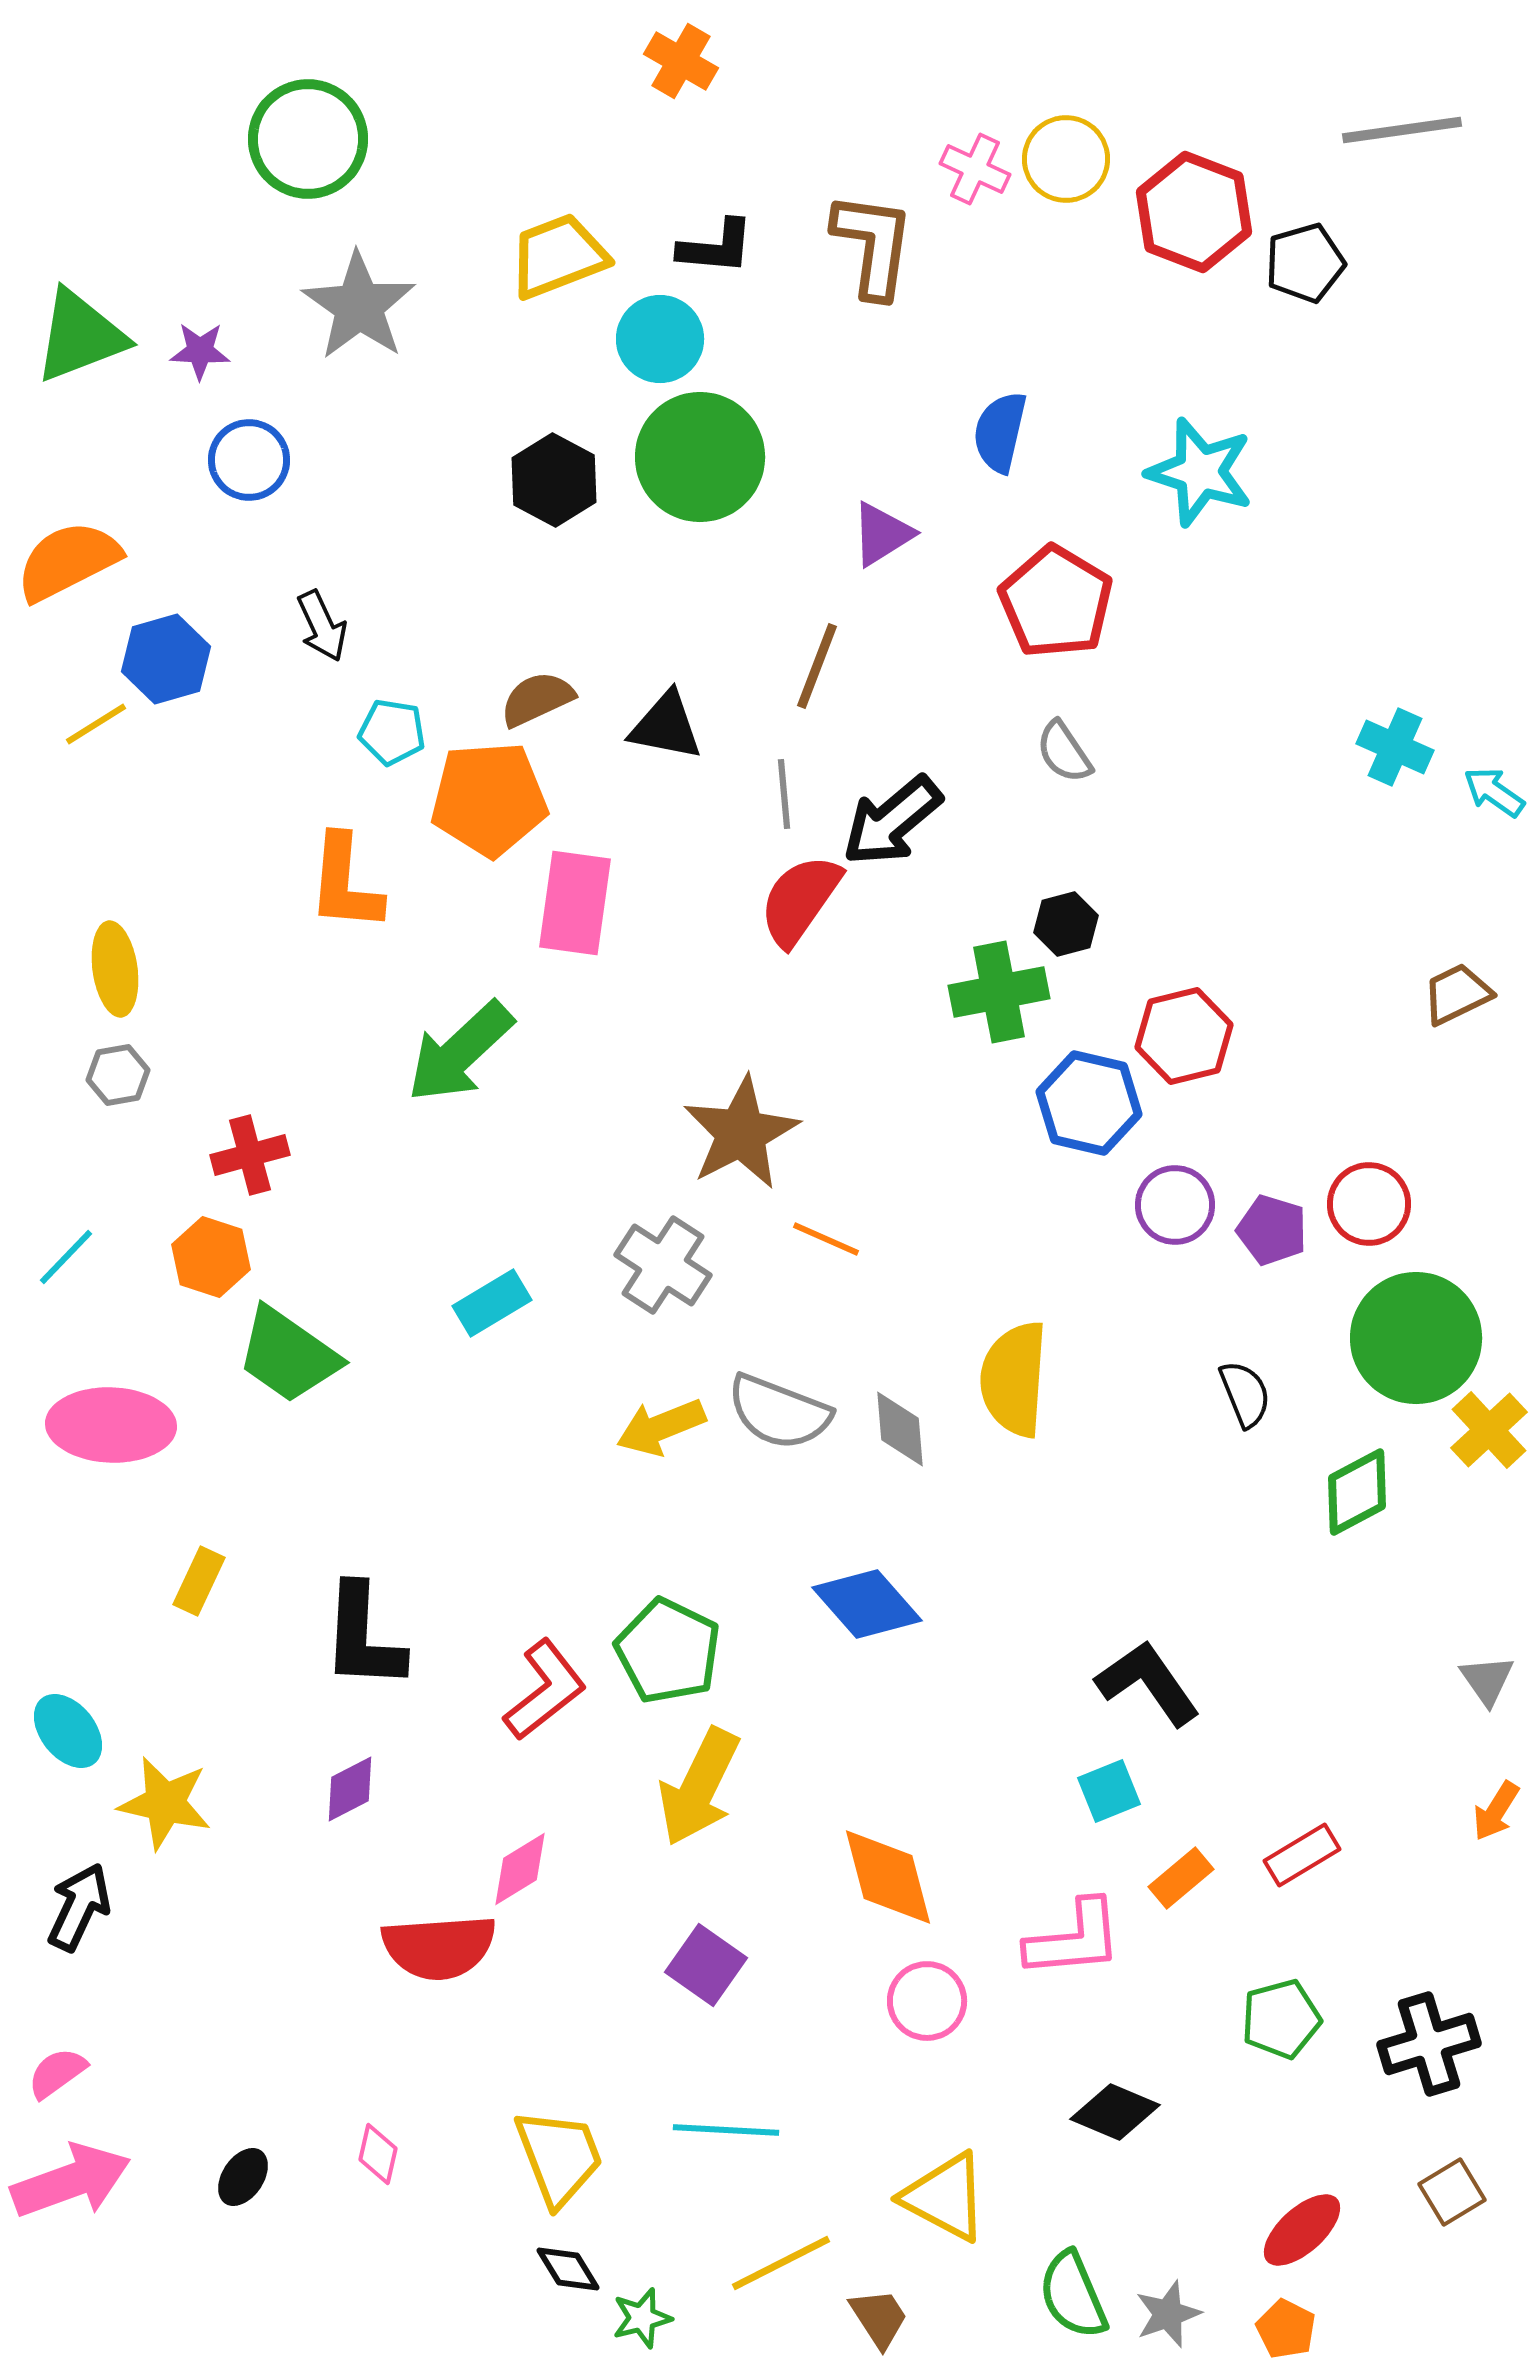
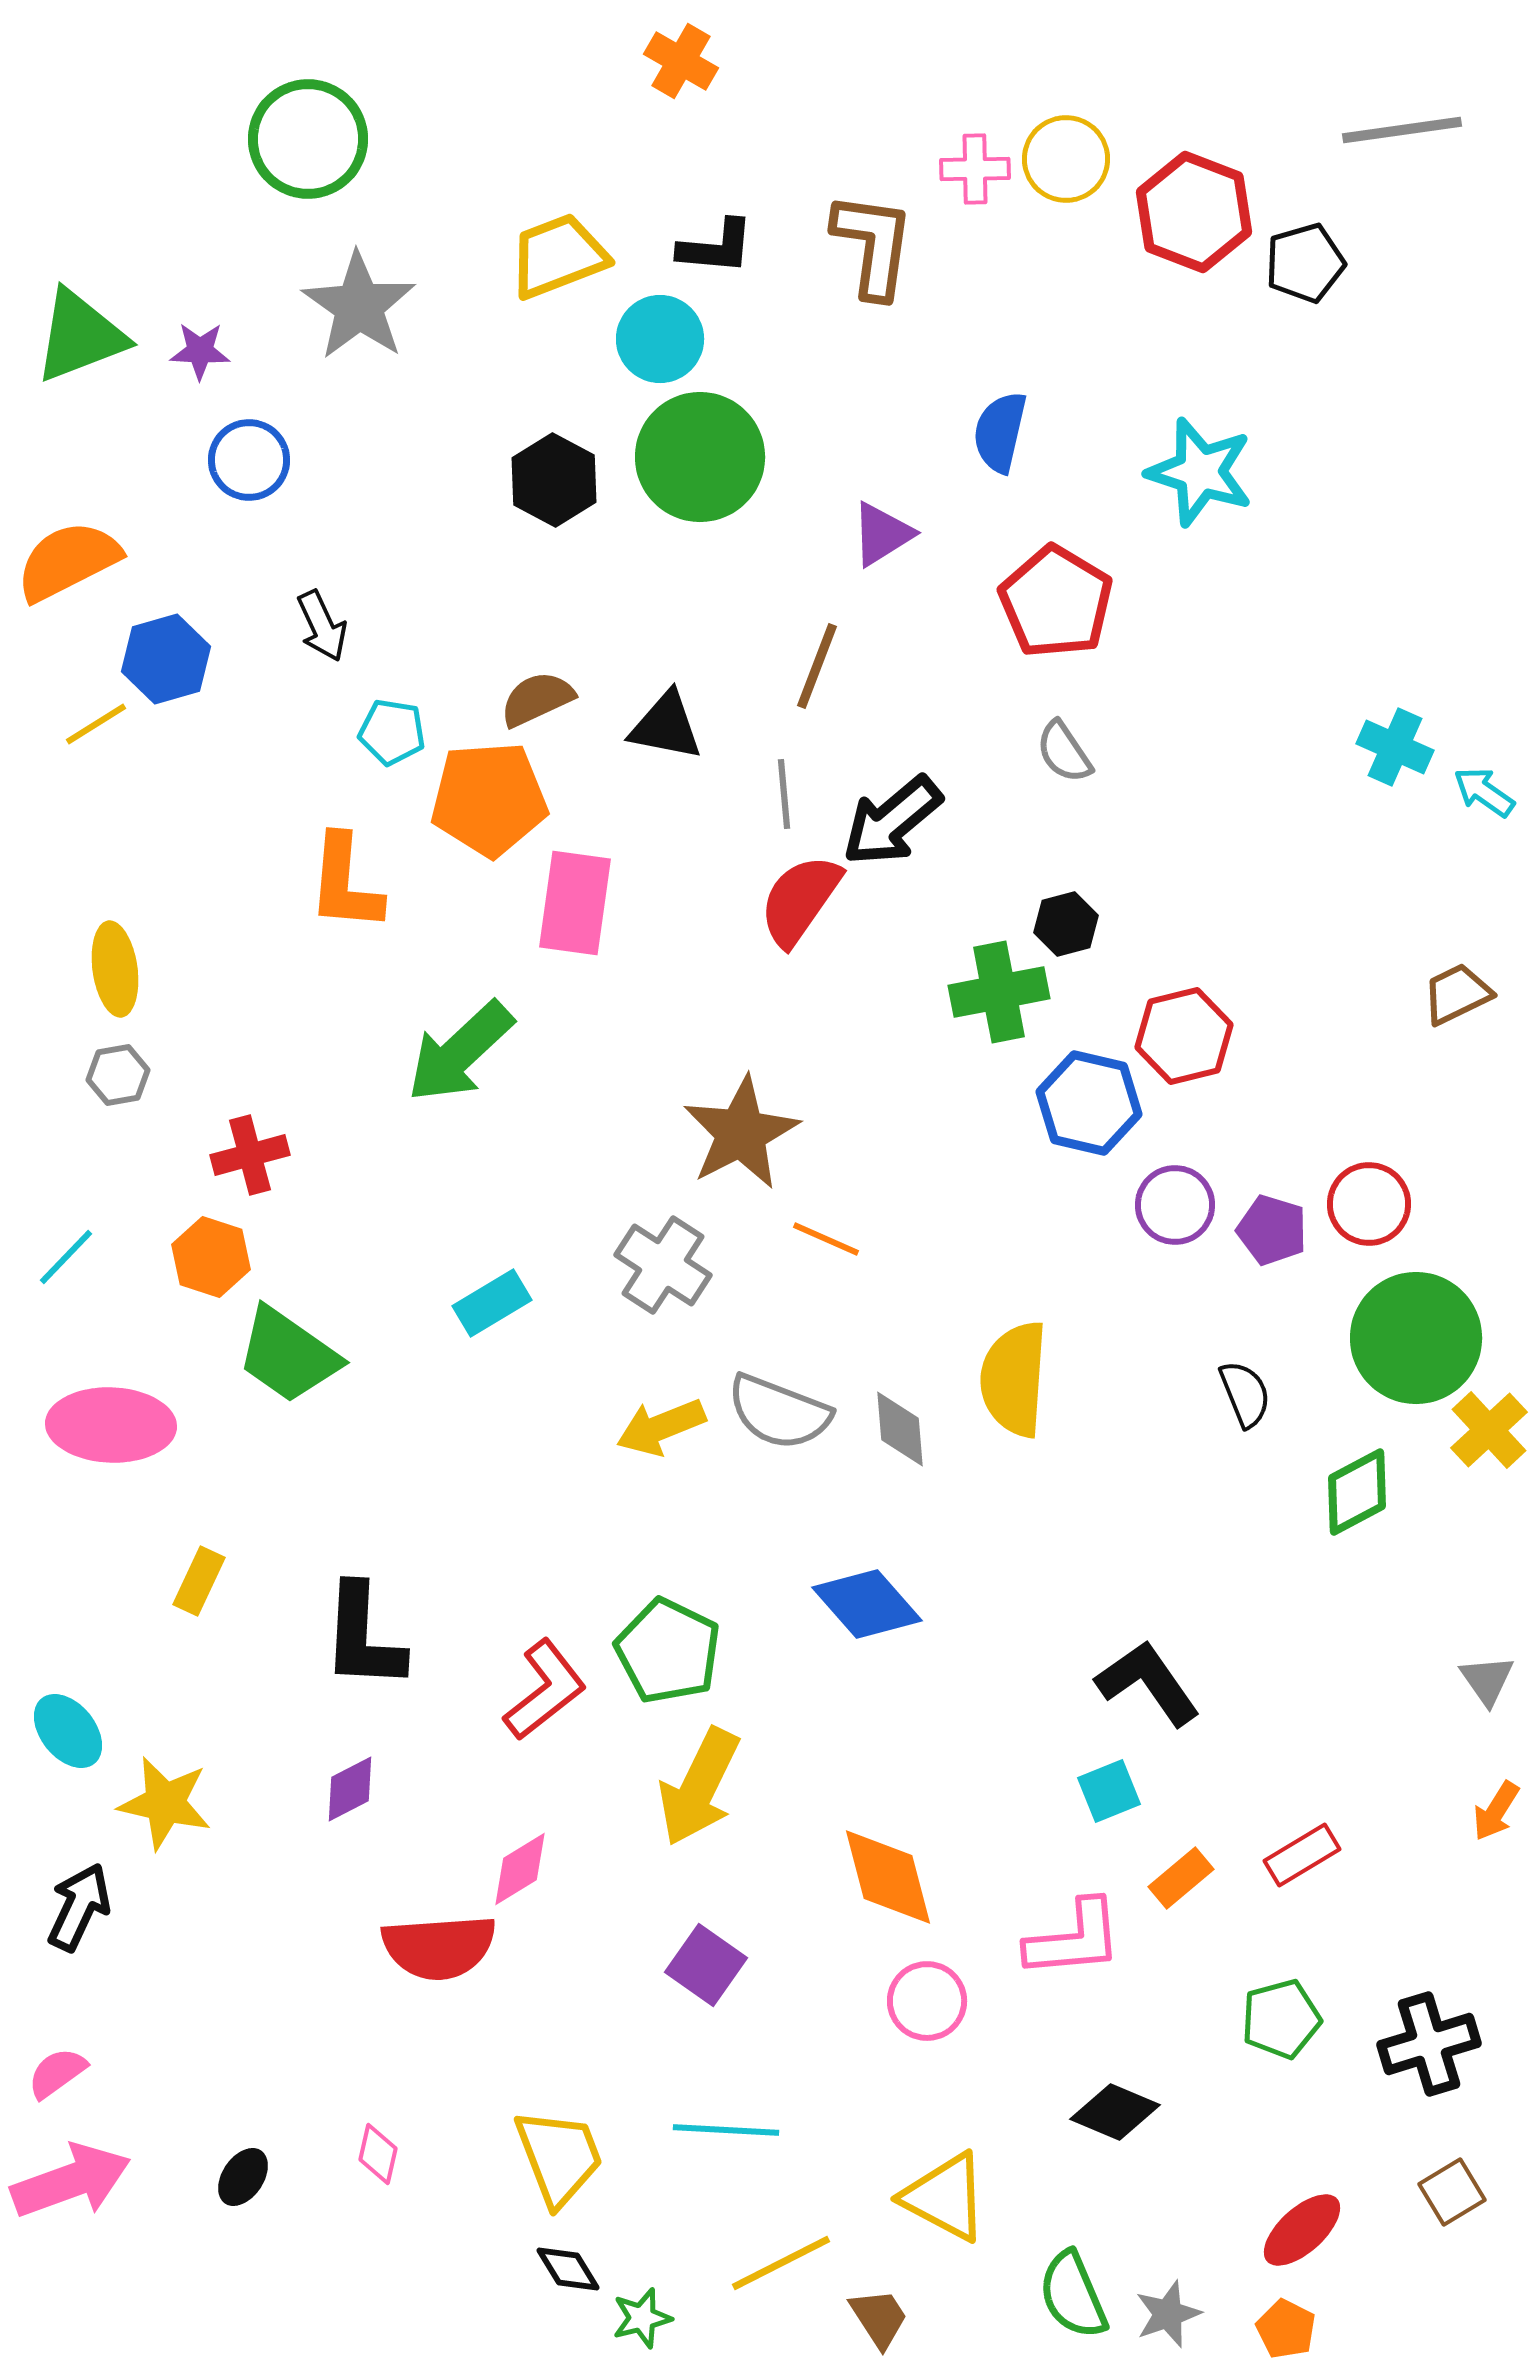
pink cross at (975, 169): rotated 26 degrees counterclockwise
cyan arrow at (1494, 792): moved 10 px left
